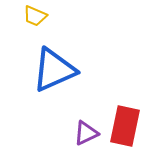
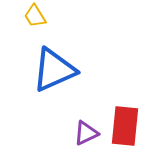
yellow trapezoid: rotated 35 degrees clockwise
red rectangle: rotated 6 degrees counterclockwise
